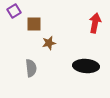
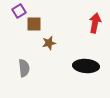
purple square: moved 5 px right
gray semicircle: moved 7 px left
